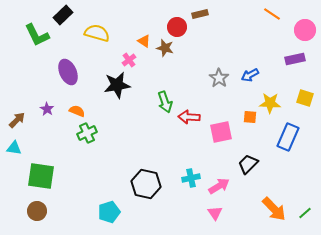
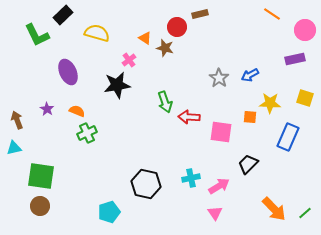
orange triangle: moved 1 px right, 3 px up
brown arrow: rotated 66 degrees counterclockwise
pink square: rotated 20 degrees clockwise
cyan triangle: rotated 21 degrees counterclockwise
brown circle: moved 3 px right, 5 px up
